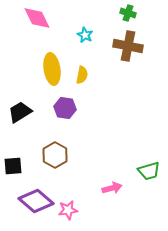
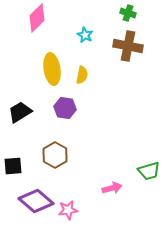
pink diamond: rotated 72 degrees clockwise
